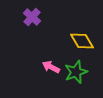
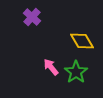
pink arrow: rotated 24 degrees clockwise
green star: rotated 15 degrees counterclockwise
